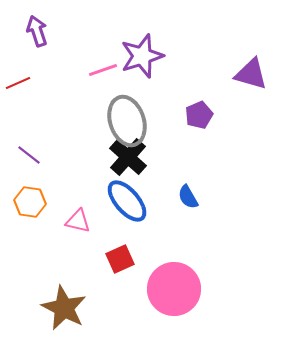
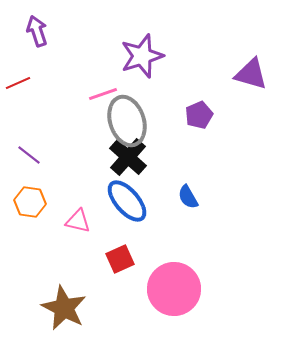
pink line: moved 24 px down
